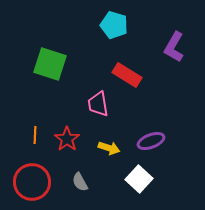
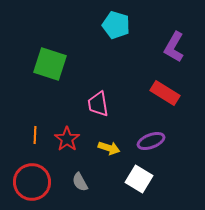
cyan pentagon: moved 2 px right
red rectangle: moved 38 px right, 18 px down
white square: rotated 12 degrees counterclockwise
